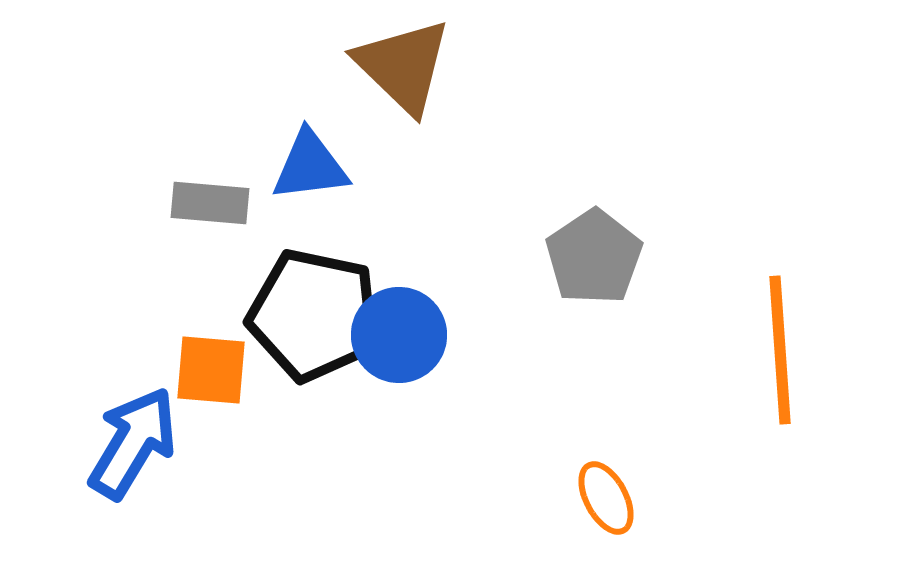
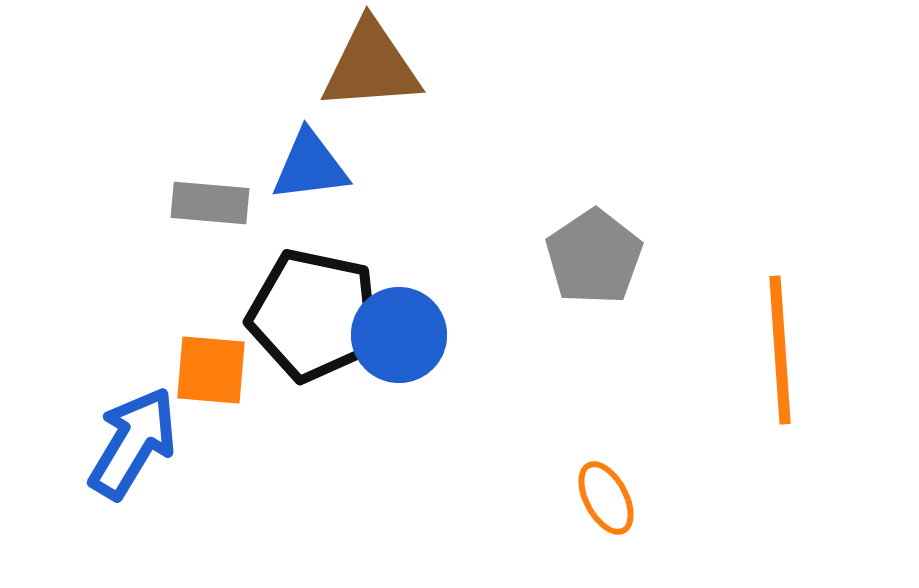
brown triangle: moved 32 px left; rotated 48 degrees counterclockwise
